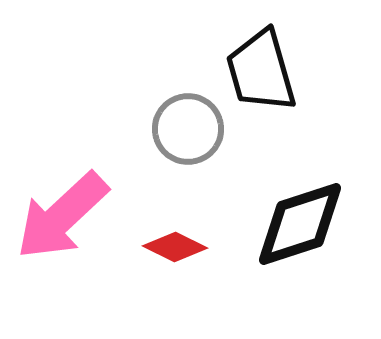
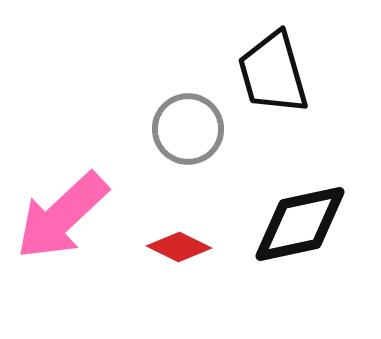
black trapezoid: moved 12 px right, 2 px down
black diamond: rotated 6 degrees clockwise
red diamond: moved 4 px right
